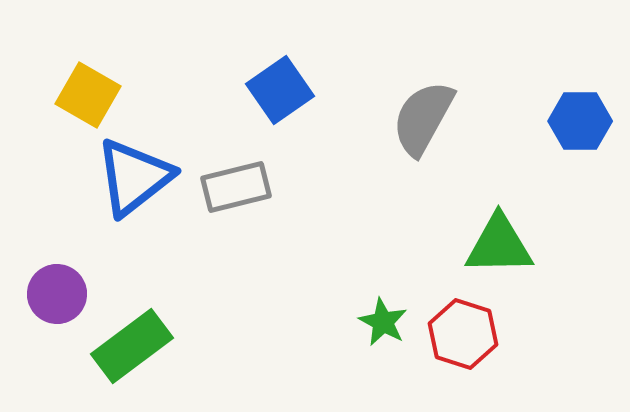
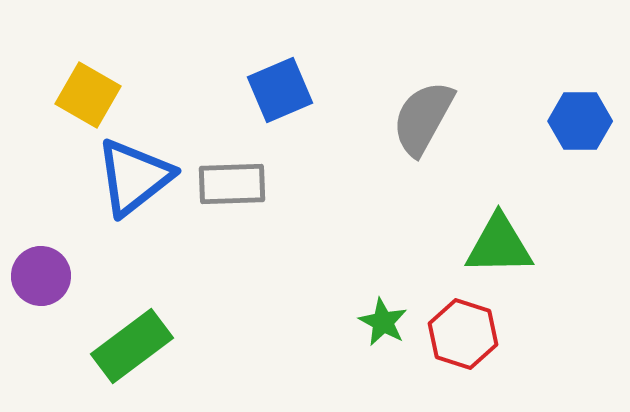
blue square: rotated 12 degrees clockwise
gray rectangle: moved 4 px left, 3 px up; rotated 12 degrees clockwise
purple circle: moved 16 px left, 18 px up
